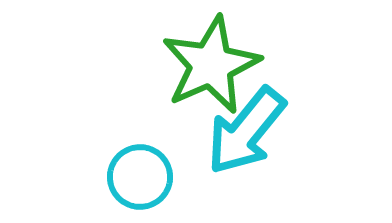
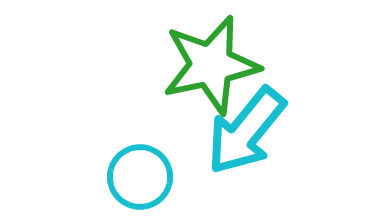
green star: rotated 12 degrees clockwise
